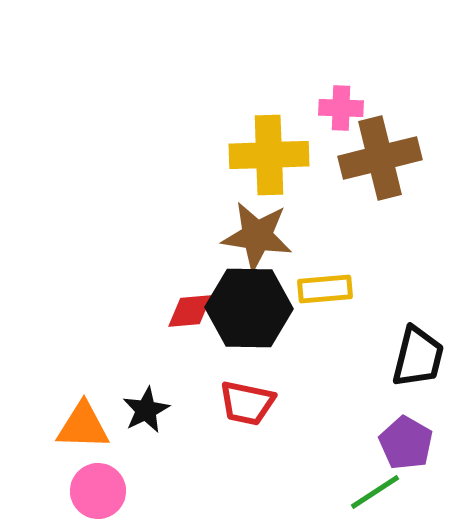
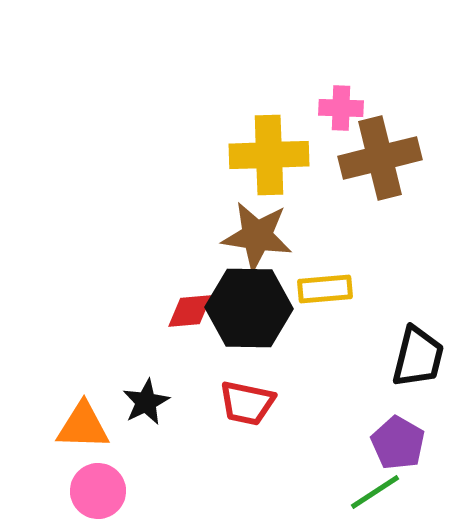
black star: moved 8 px up
purple pentagon: moved 8 px left
